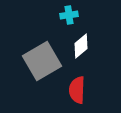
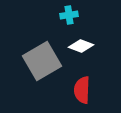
white diamond: rotated 60 degrees clockwise
red semicircle: moved 5 px right
